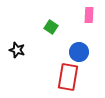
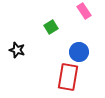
pink rectangle: moved 5 px left, 4 px up; rotated 35 degrees counterclockwise
green square: rotated 24 degrees clockwise
